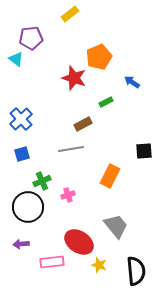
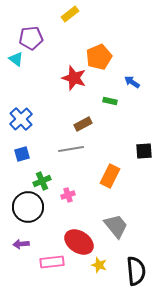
green rectangle: moved 4 px right, 1 px up; rotated 40 degrees clockwise
